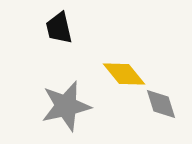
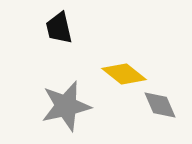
yellow diamond: rotated 12 degrees counterclockwise
gray diamond: moved 1 px left, 1 px down; rotated 6 degrees counterclockwise
